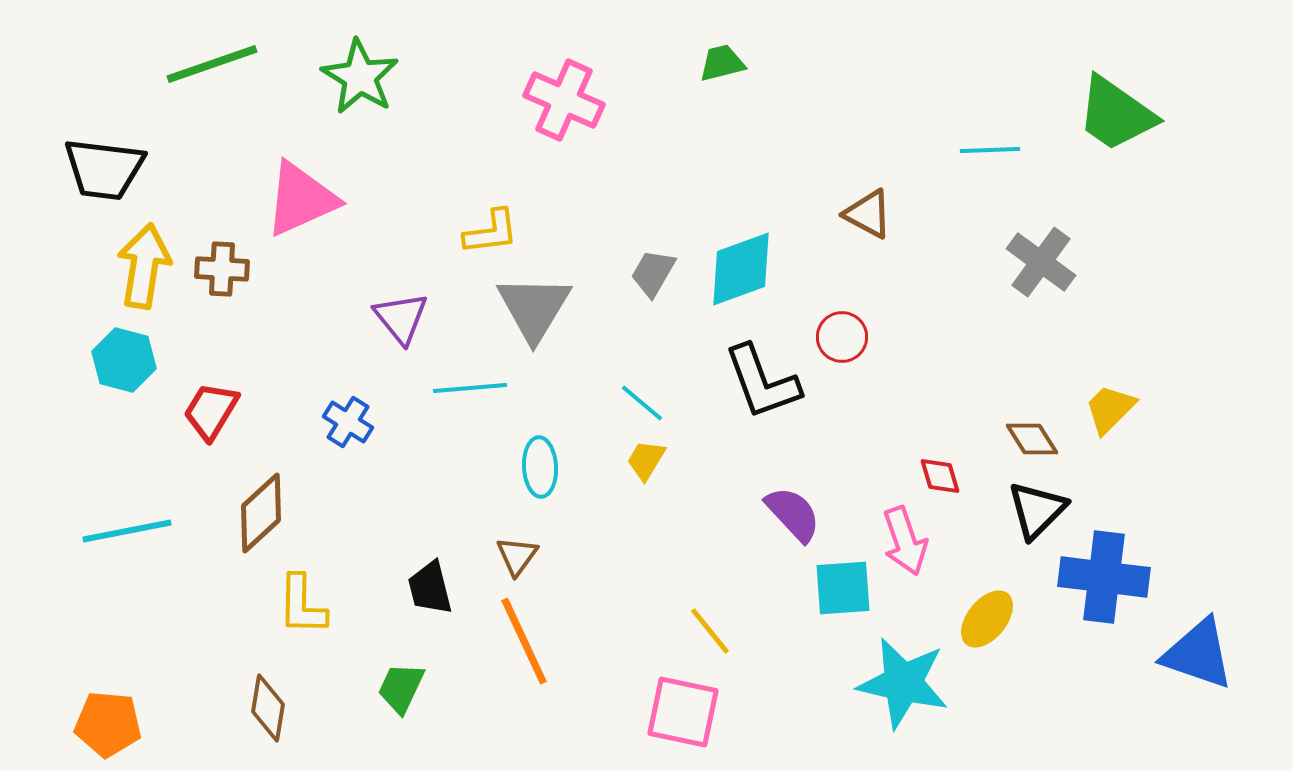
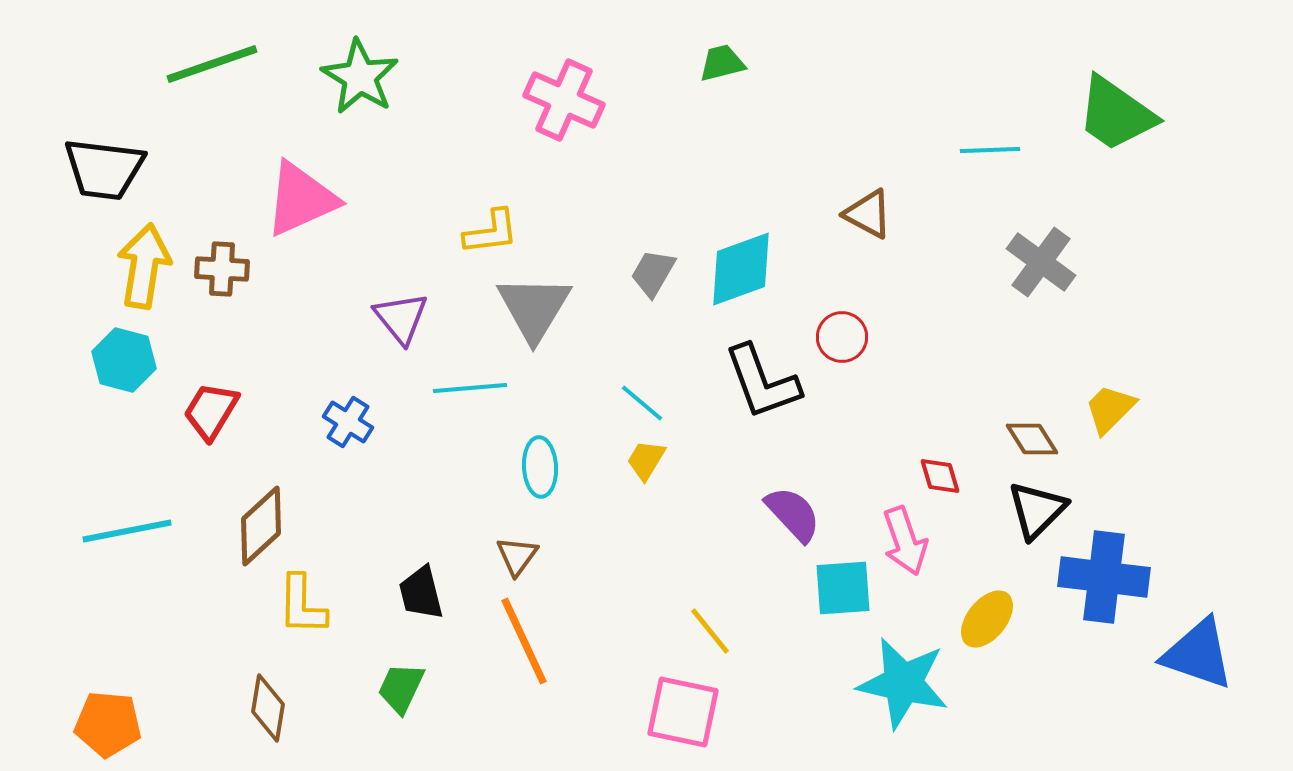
brown diamond at (261, 513): moved 13 px down
black trapezoid at (430, 588): moved 9 px left, 5 px down
